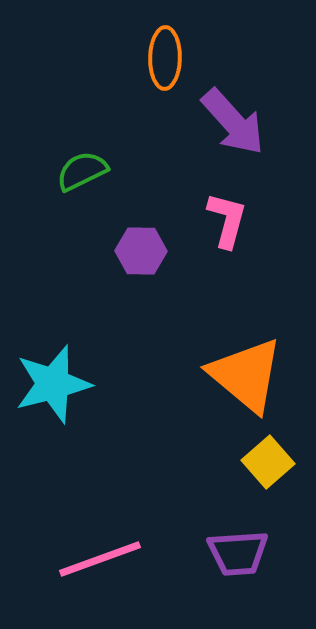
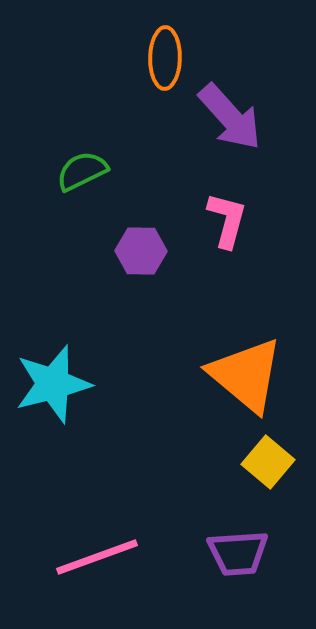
purple arrow: moved 3 px left, 5 px up
yellow square: rotated 9 degrees counterclockwise
pink line: moved 3 px left, 2 px up
